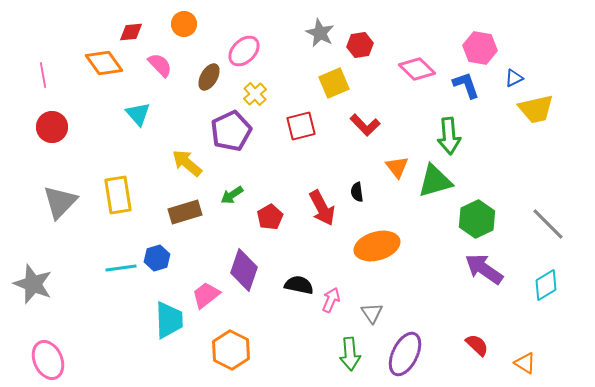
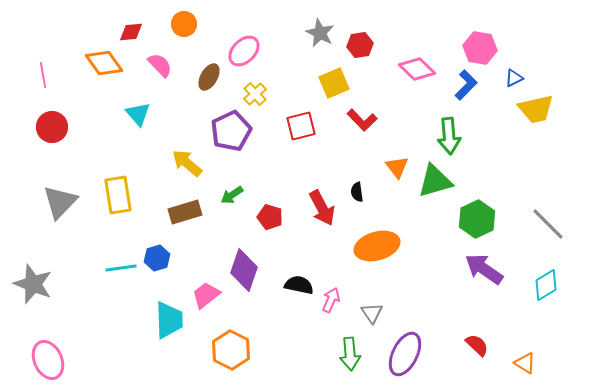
blue L-shape at (466, 85): rotated 64 degrees clockwise
red L-shape at (365, 125): moved 3 px left, 5 px up
red pentagon at (270, 217): rotated 25 degrees counterclockwise
